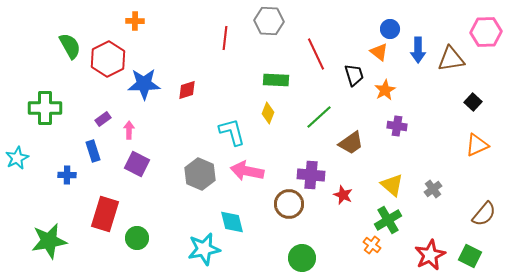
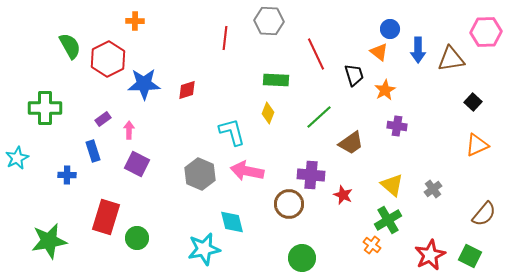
red rectangle at (105, 214): moved 1 px right, 3 px down
